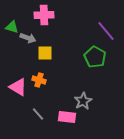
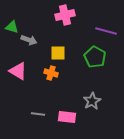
pink cross: moved 21 px right; rotated 12 degrees counterclockwise
purple line: rotated 35 degrees counterclockwise
gray arrow: moved 1 px right, 2 px down
yellow square: moved 13 px right
orange cross: moved 12 px right, 7 px up
pink triangle: moved 16 px up
gray star: moved 9 px right
gray line: rotated 40 degrees counterclockwise
